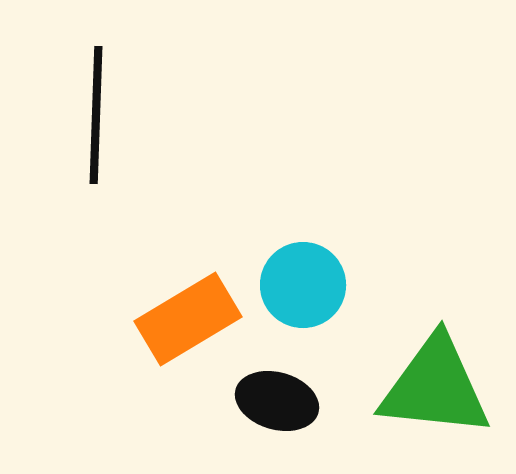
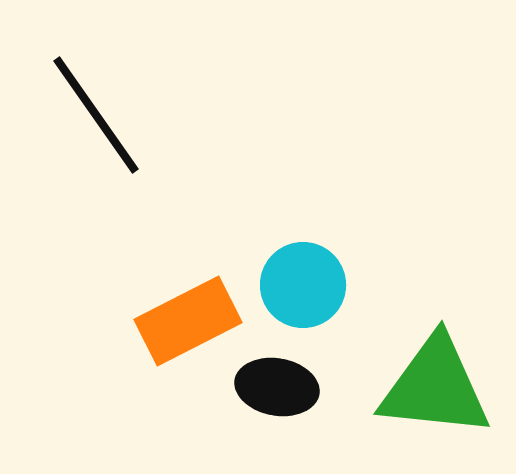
black line: rotated 37 degrees counterclockwise
orange rectangle: moved 2 px down; rotated 4 degrees clockwise
black ellipse: moved 14 px up; rotated 6 degrees counterclockwise
